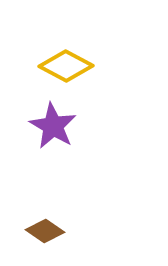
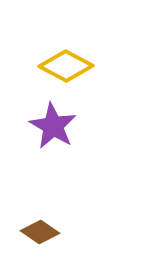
brown diamond: moved 5 px left, 1 px down
